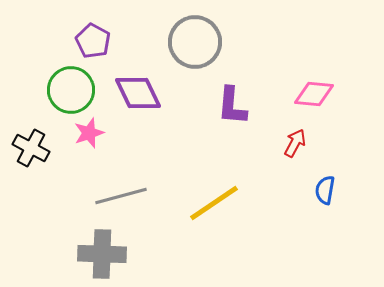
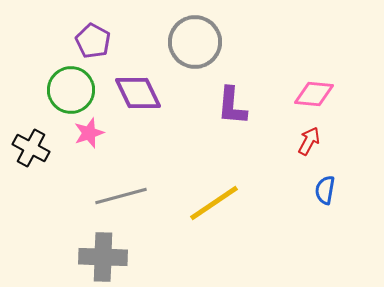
red arrow: moved 14 px right, 2 px up
gray cross: moved 1 px right, 3 px down
